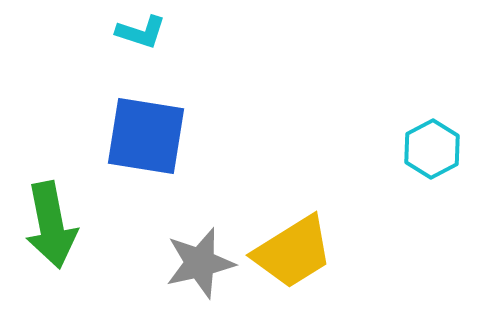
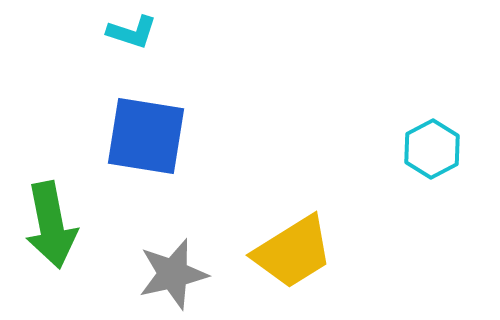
cyan L-shape: moved 9 px left
gray star: moved 27 px left, 11 px down
